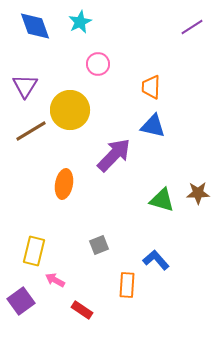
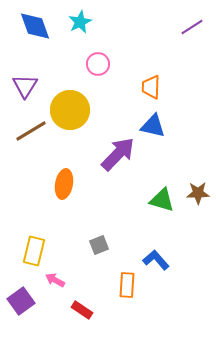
purple arrow: moved 4 px right, 1 px up
